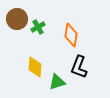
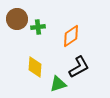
green cross: rotated 24 degrees clockwise
orange diamond: moved 1 px down; rotated 45 degrees clockwise
black L-shape: rotated 140 degrees counterclockwise
green triangle: moved 1 px right, 2 px down
